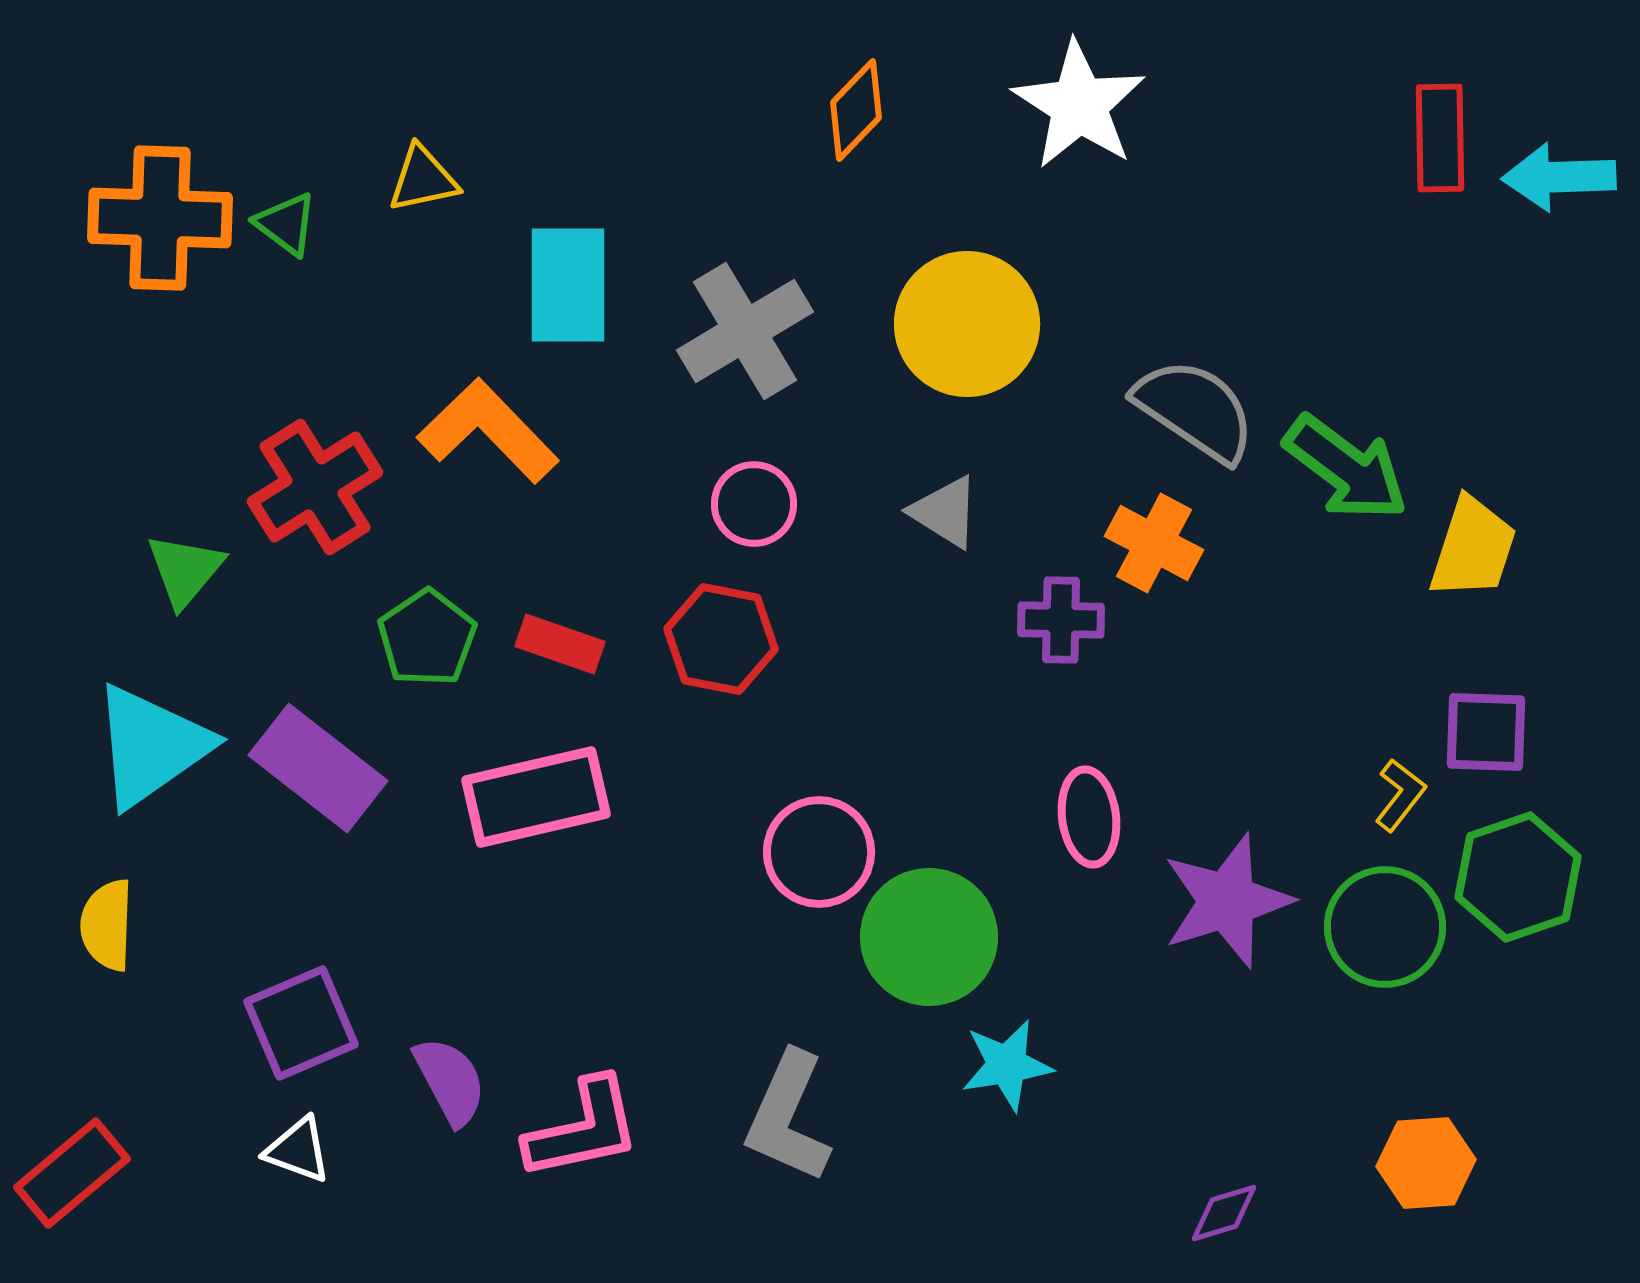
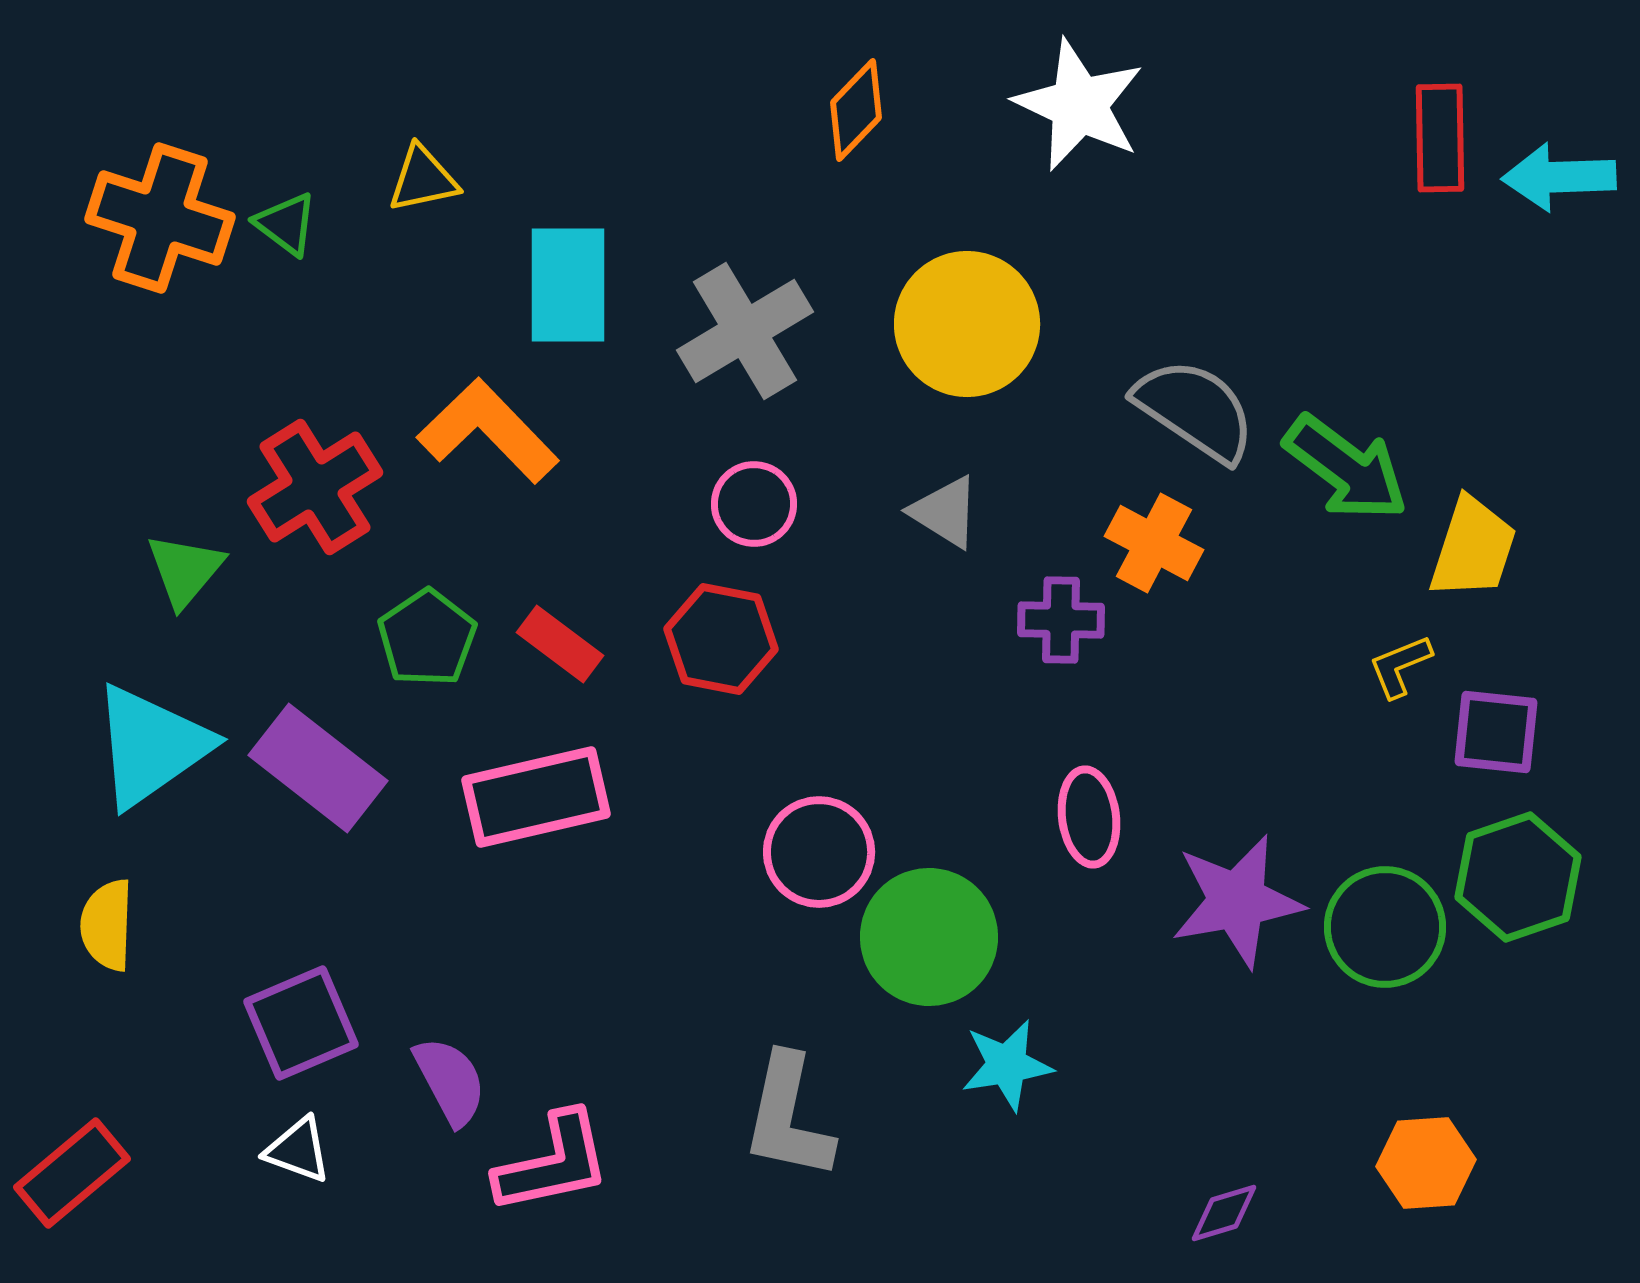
white star at (1079, 105): rotated 8 degrees counterclockwise
orange cross at (160, 218): rotated 16 degrees clockwise
red rectangle at (560, 644): rotated 18 degrees clockwise
purple square at (1486, 732): moved 10 px right; rotated 4 degrees clockwise
yellow L-shape at (1400, 795): moved 129 px up; rotated 150 degrees counterclockwise
purple star at (1227, 901): moved 10 px right; rotated 7 degrees clockwise
gray L-shape at (788, 1117): rotated 12 degrees counterclockwise
pink L-shape at (583, 1129): moved 30 px left, 34 px down
